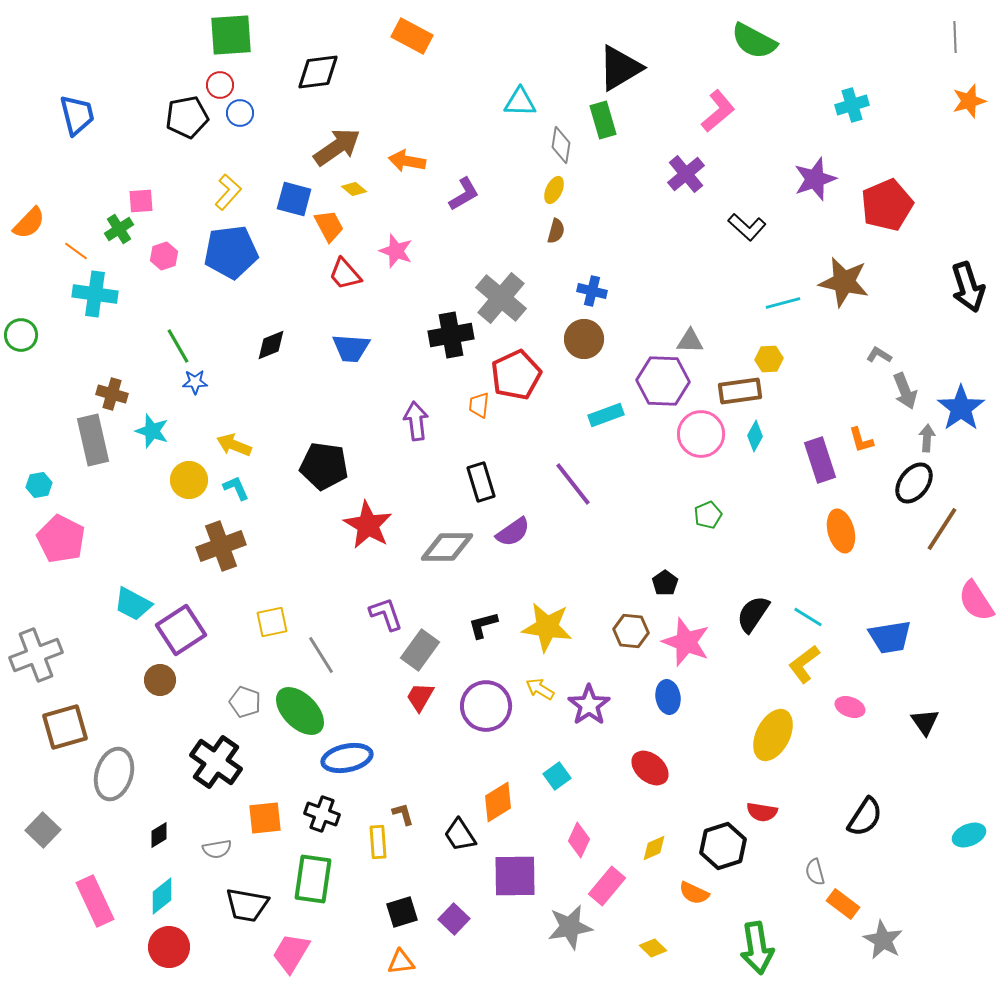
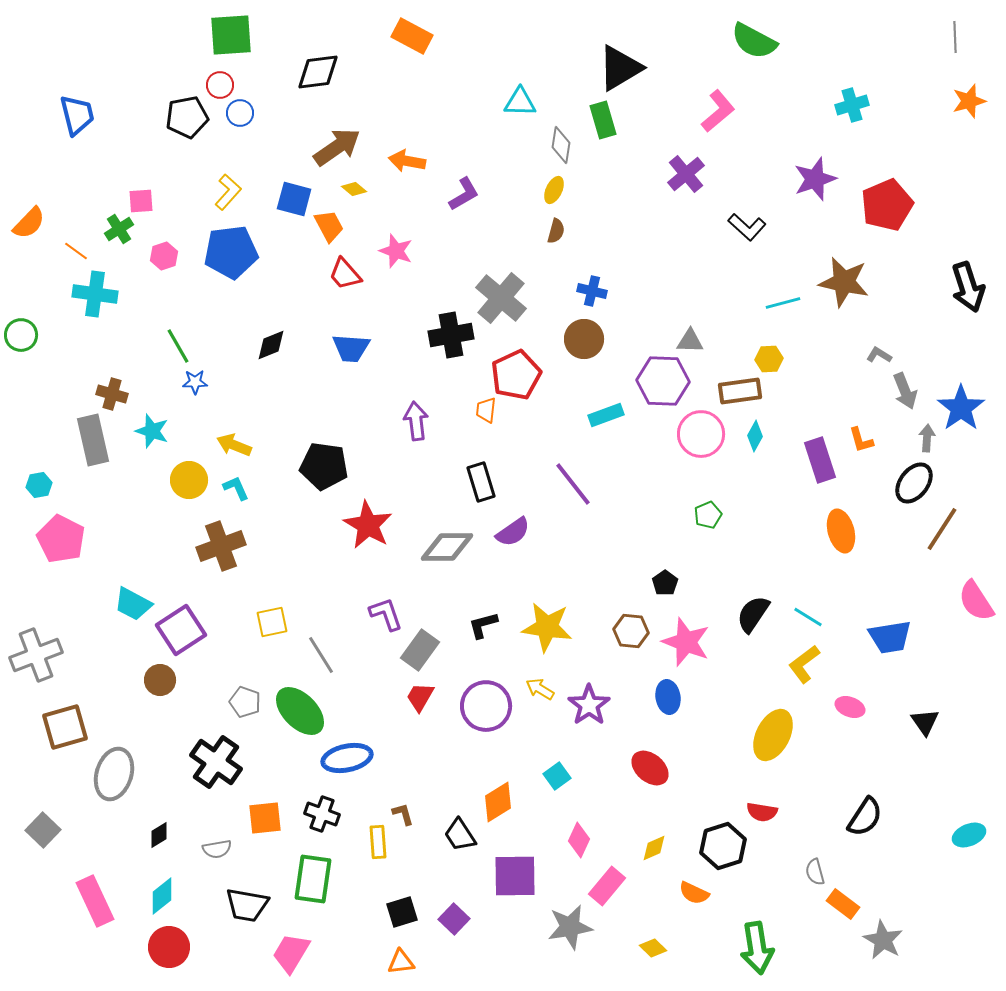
orange trapezoid at (479, 405): moved 7 px right, 5 px down
